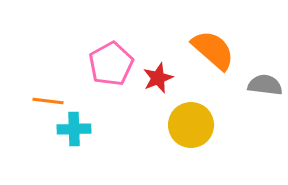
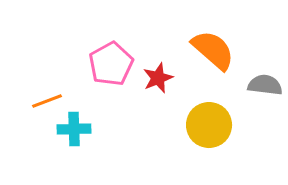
orange line: moved 1 px left; rotated 28 degrees counterclockwise
yellow circle: moved 18 px right
